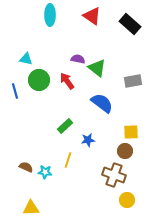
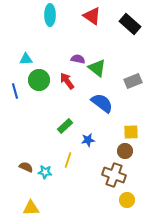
cyan triangle: rotated 16 degrees counterclockwise
gray rectangle: rotated 12 degrees counterclockwise
